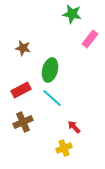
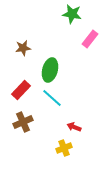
brown star: rotated 21 degrees counterclockwise
red rectangle: rotated 18 degrees counterclockwise
red arrow: rotated 24 degrees counterclockwise
